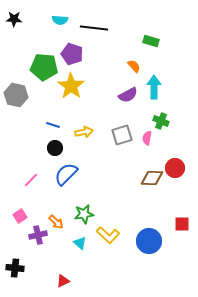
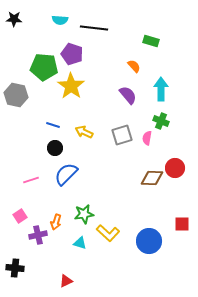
cyan arrow: moved 7 px right, 2 px down
purple semicircle: rotated 102 degrees counterclockwise
yellow arrow: rotated 144 degrees counterclockwise
pink line: rotated 28 degrees clockwise
orange arrow: rotated 63 degrees clockwise
yellow L-shape: moved 2 px up
cyan triangle: rotated 24 degrees counterclockwise
red triangle: moved 3 px right
